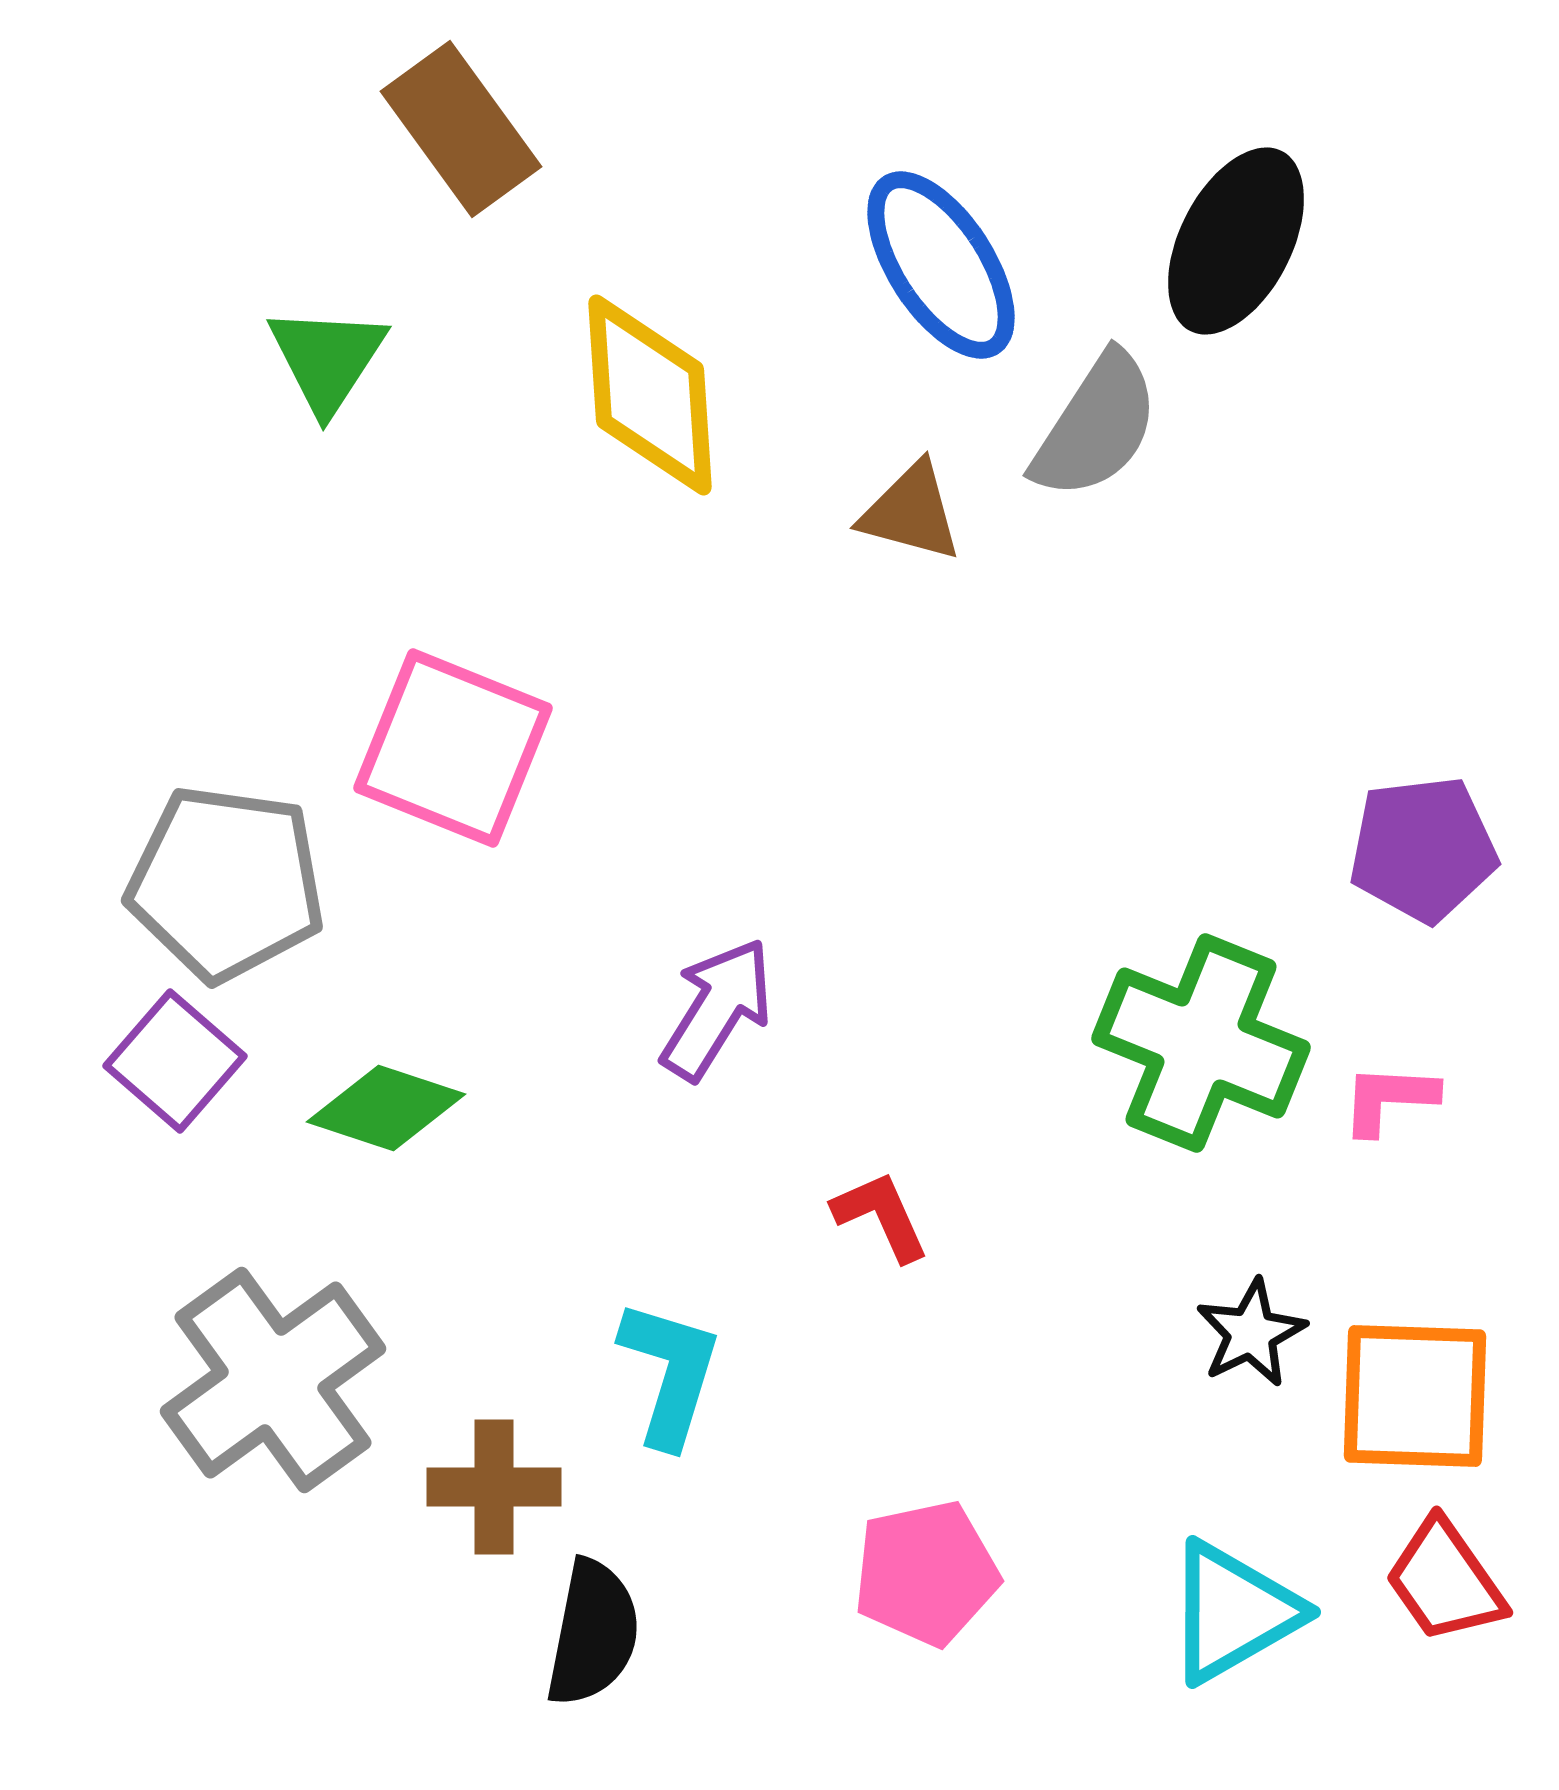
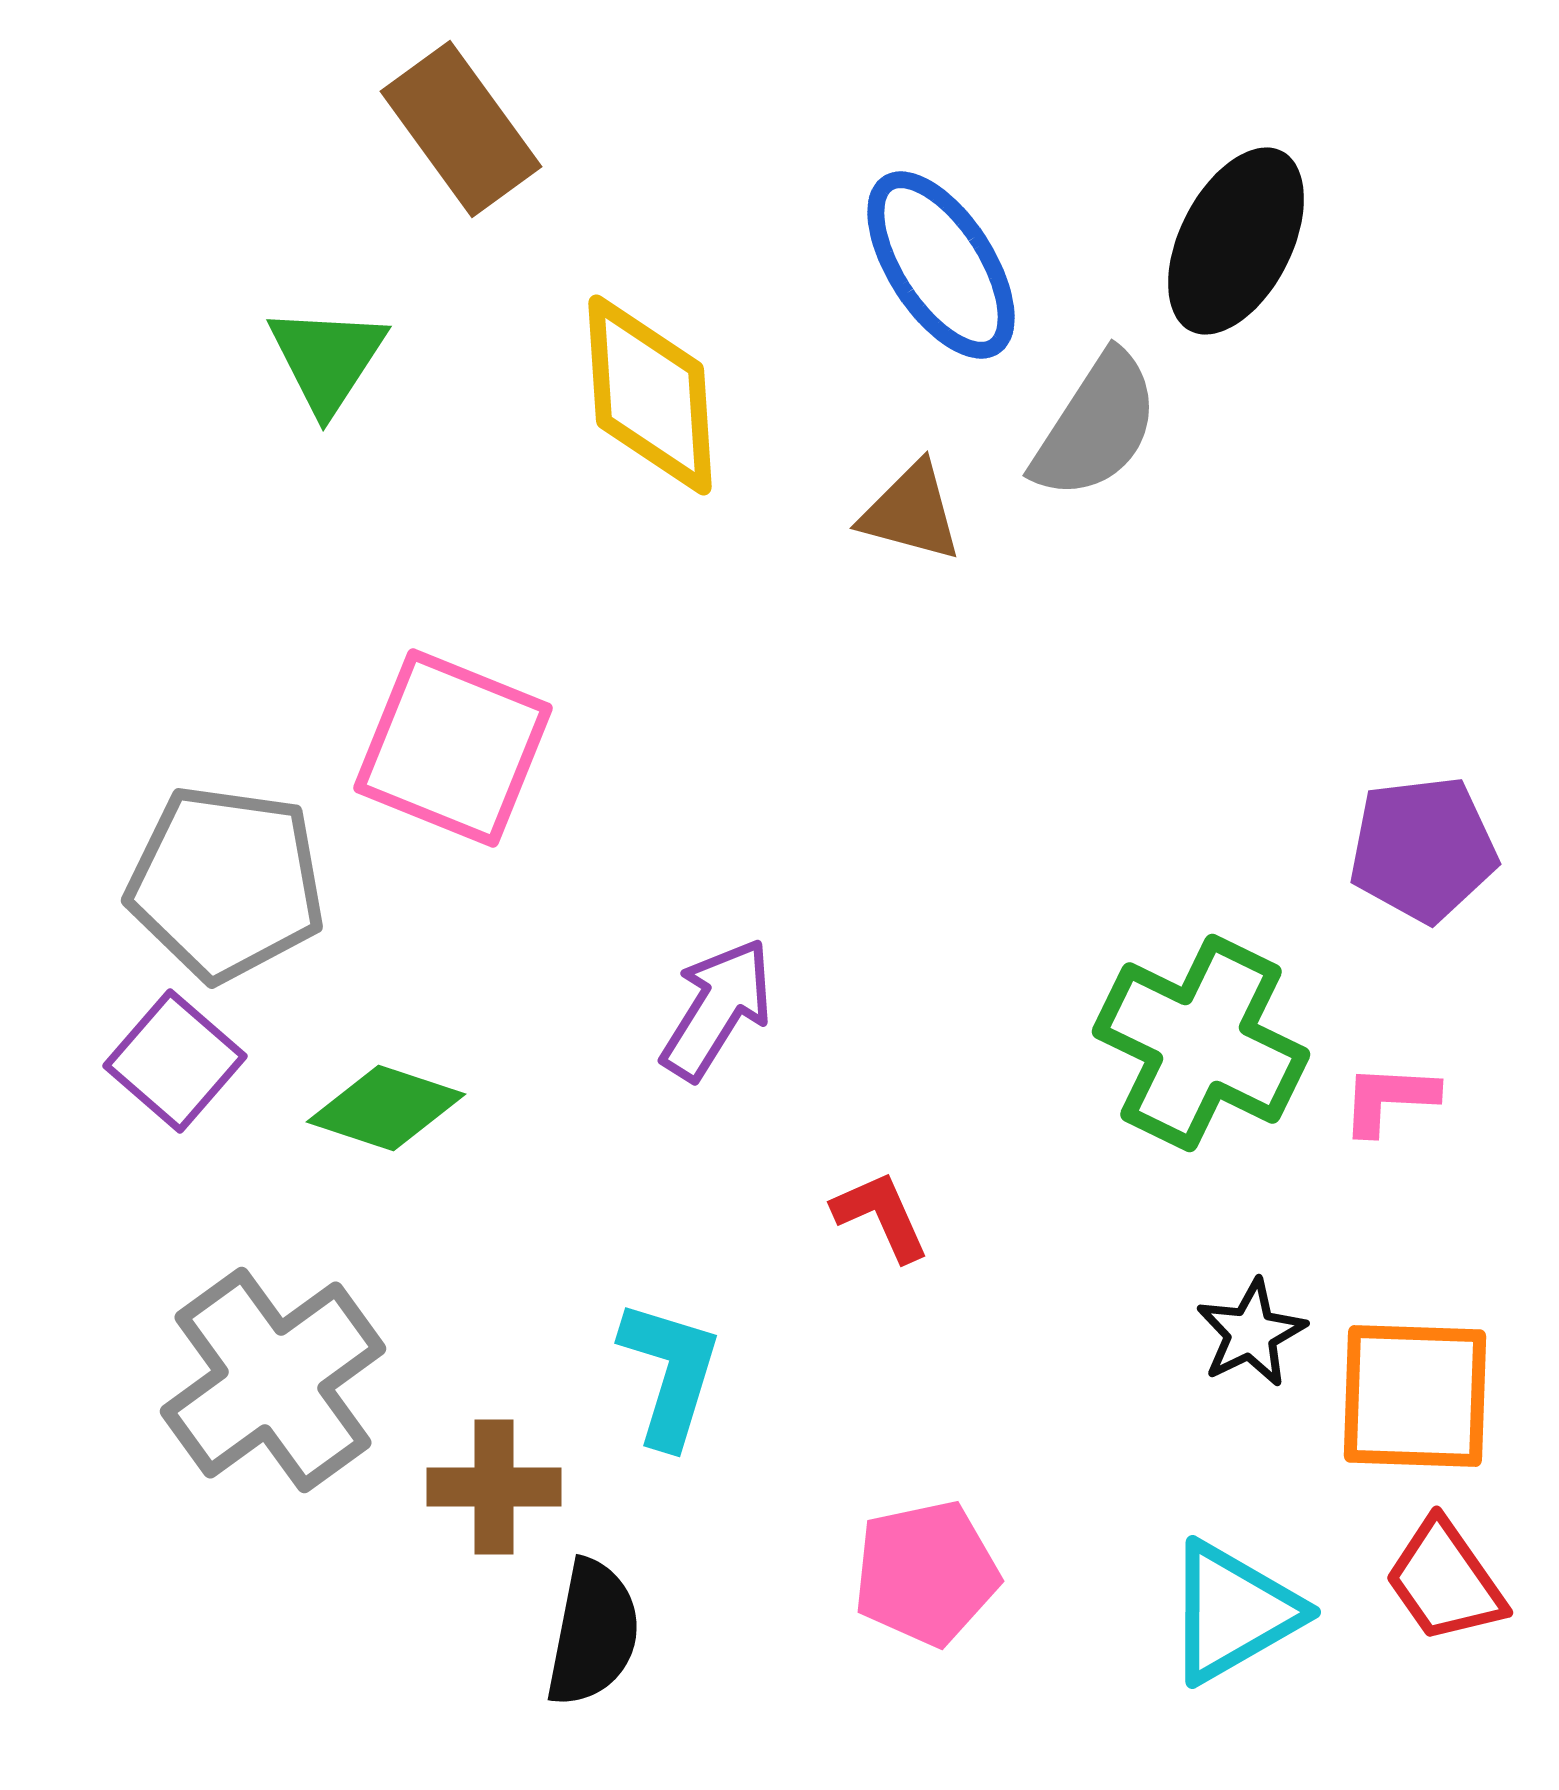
green cross: rotated 4 degrees clockwise
